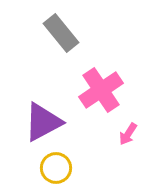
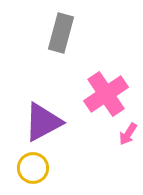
gray rectangle: rotated 54 degrees clockwise
pink cross: moved 5 px right, 4 px down
yellow circle: moved 23 px left
